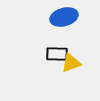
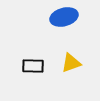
black rectangle: moved 24 px left, 12 px down
